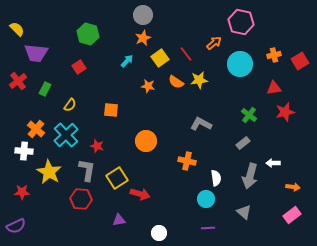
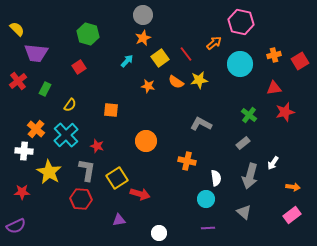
white arrow at (273, 163): rotated 56 degrees counterclockwise
